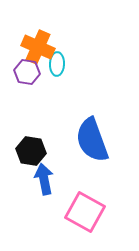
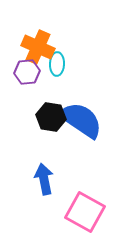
purple hexagon: rotated 15 degrees counterclockwise
blue semicircle: moved 11 px left, 20 px up; rotated 144 degrees clockwise
black hexagon: moved 20 px right, 34 px up
